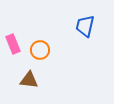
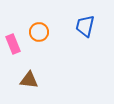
orange circle: moved 1 px left, 18 px up
